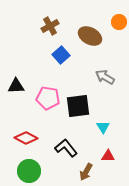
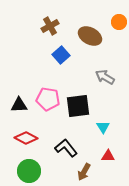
black triangle: moved 3 px right, 19 px down
pink pentagon: moved 1 px down
brown arrow: moved 2 px left
